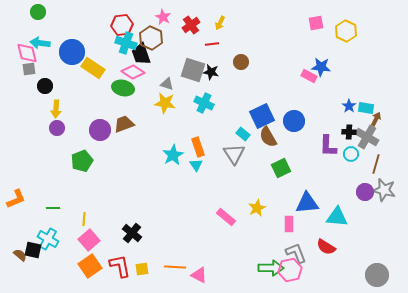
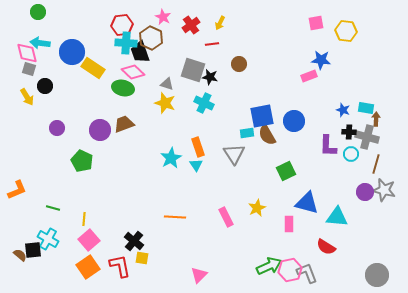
yellow hexagon at (346, 31): rotated 20 degrees counterclockwise
cyan cross at (126, 43): rotated 15 degrees counterclockwise
black trapezoid at (141, 54): moved 1 px left, 2 px up
brown circle at (241, 62): moved 2 px left, 2 px down
blue star at (321, 67): moved 7 px up
gray square at (29, 69): rotated 24 degrees clockwise
pink diamond at (133, 72): rotated 10 degrees clockwise
black star at (211, 72): moved 1 px left, 5 px down
pink rectangle at (309, 76): rotated 49 degrees counterclockwise
yellow star at (165, 103): rotated 10 degrees clockwise
blue star at (349, 106): moved 6 px left, 4 px down; rotated 16 degrees counterclockwise
yellow arrow at (56, 109): moved 29 px left, 12 px up; rotated 36 degrees counterclockwise
blue square at (262, 116): rotated 15 degrees clockwise
brown arrow at (376, 119): rotated 24 degrees counterclockwise
cyan rectangle at (243, 134): moved 4 px right, 1 px up; rotated 48 degrees counterclockwise
brown semicircle at (268, 137): moved 1 px left, 2 px up
gray cross at (367, 137): rotated 15 degrees counterclockwise
cyan star at (173, 155): moved 2 px left, 3 px down
green pentagon at (82, 161): rotated 25 degrees counterclockwise
green square at (281, 168): moved 5 px right, 3 px down
orange L-shape at (16, 199): moved 1 px right, 9 px up
blue triangle at (307, 203): rotated 20 degrees clockwise
green line at (53, 208): rotated 16 degrees clockwise
pink rectangle at (226, 217): rotated 24 degrees clockwise
black cross at (132, 233): moved 2 px right, 8 px down
black square at (33, 250): rotated 18 degrees counterclockwise
gray L-shape at (296, 253): moved 11 px right, 20 px down
orange square at (90, 266): moved 2 px left, 1 px down
orange line at (175, 267): moved 50 px up
green arrow at (271, 268): moved 2 px left, 2 px up; rotated 25 degrees counterclockwise
yellow square at (142, 269): moved 11 px up; rotated 16 degrees clockwise
pink triangle at (199, 275): rotated 48 degrees clockwise
